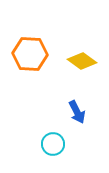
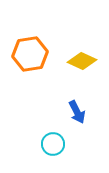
orange hexagon: rotated 12 degrees counterclockwise
yellow diamond: rotated 12 degrees counterclockwise
